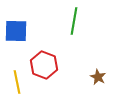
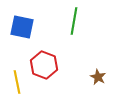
blue square: moved 6 px right, 4 px up; rotated 10 degrees clockwise
